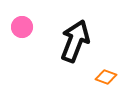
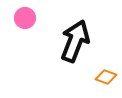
pink circle: moved 3 px right, 9 px up
